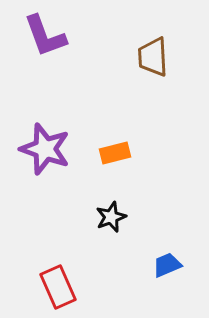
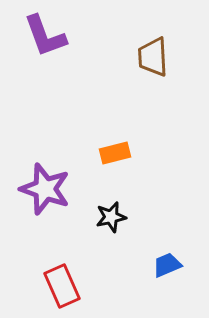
purple star: moved 40 px down
black star: rotated 8 degrees clockwise
red rectangle: moved 4 px right, 1 px up
